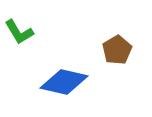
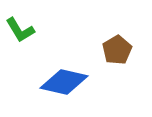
green L-shape: moved 1 px right, 2 px up
